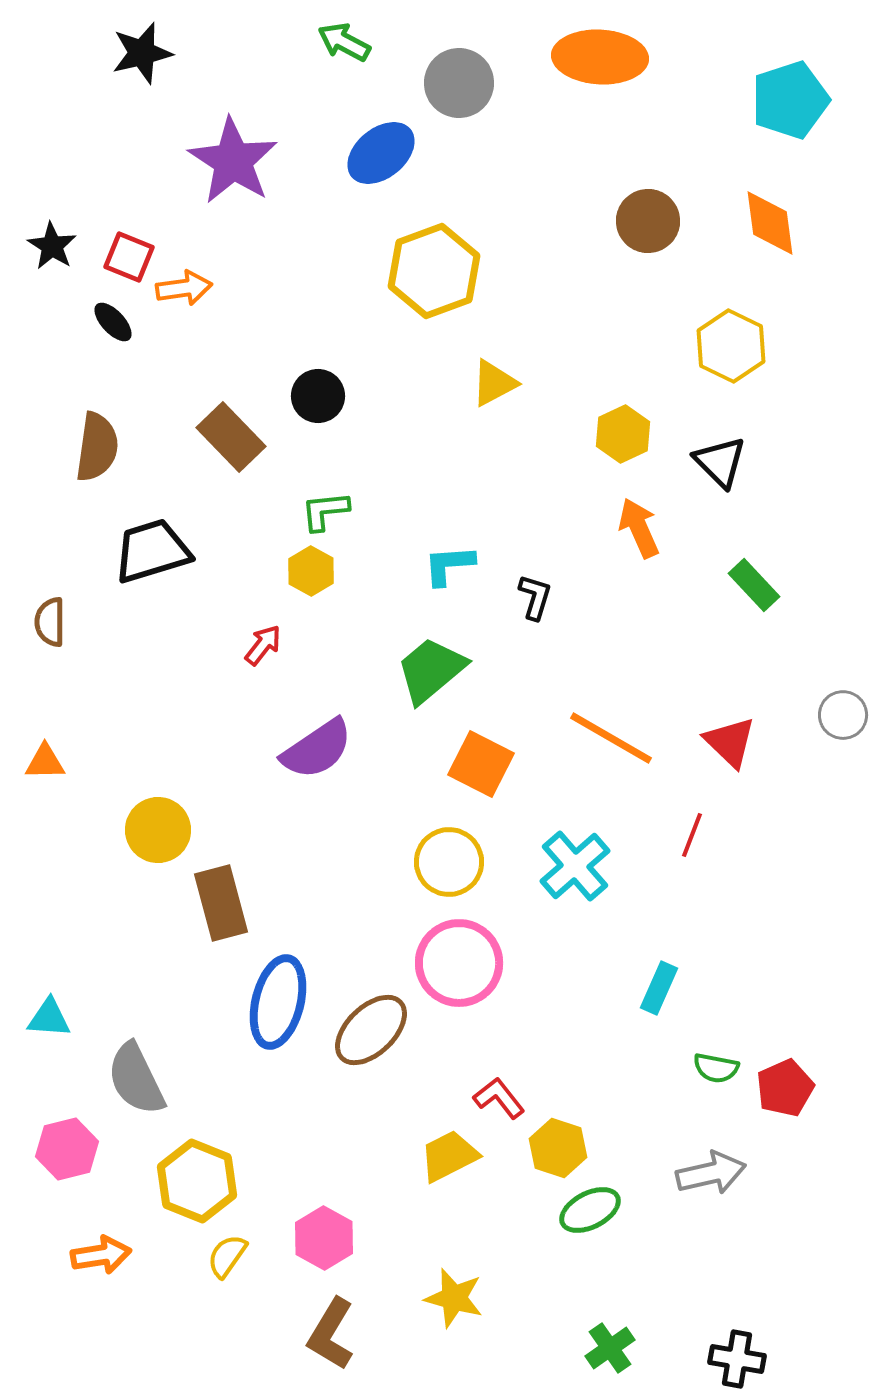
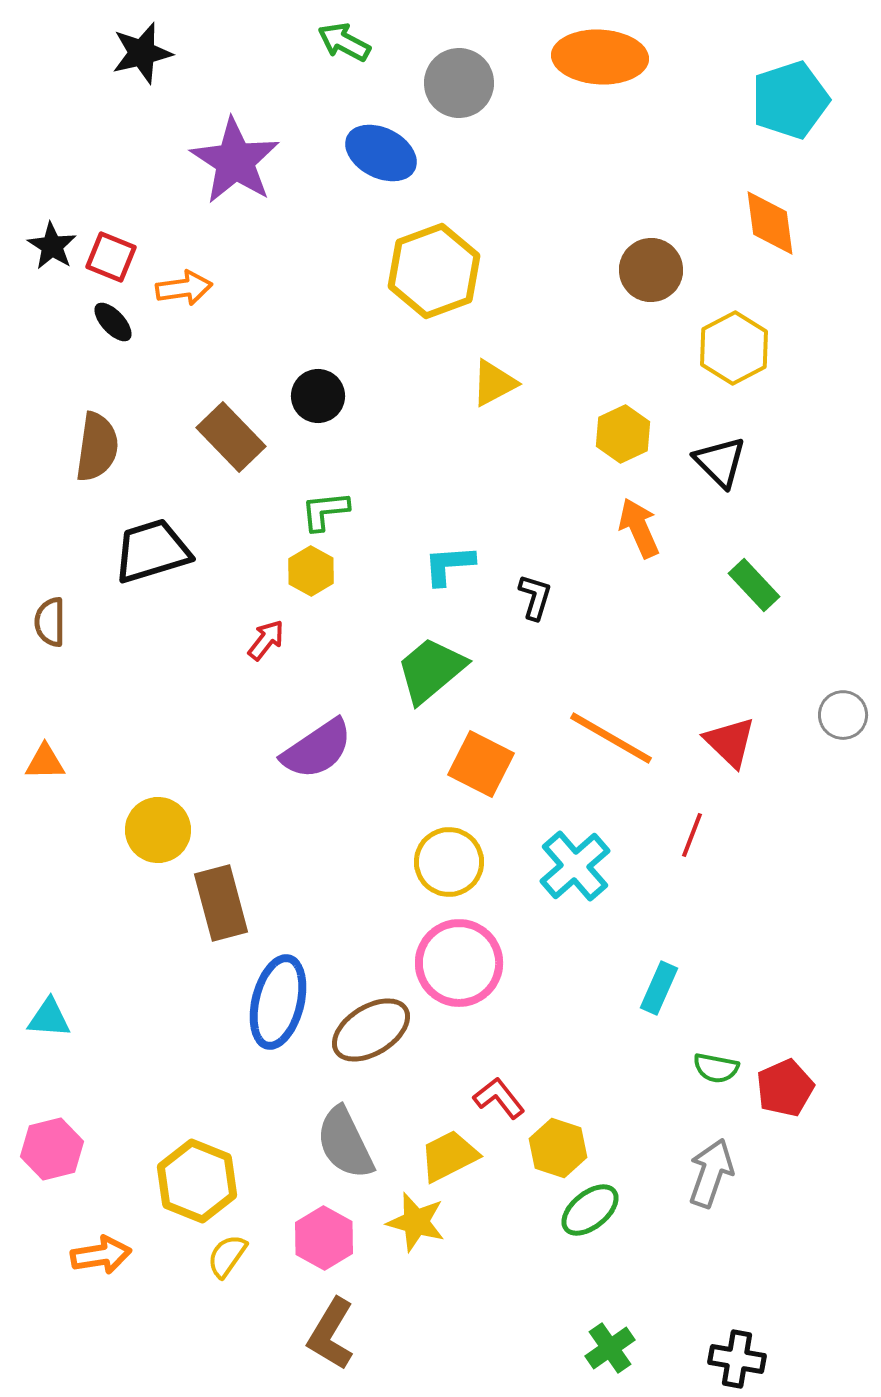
blue ellipse at (381, 153): rotated 66 degrees clockwise
purple star at (233, 161): moved 2 px right
brown circle at (648, 221): moved 3 px right, 49 px down
red square at (129, 257): moved 18 px left
yellow hexagon at (731, 346): moved 3 px right, 2 px down; rotated 6 degrees clockwise
red arrow at (263, 645): moved 3 px right, 5 px up
brown ellipse at (371, 1030): rotated 12 degrees clockwise
gray semicircle at (136, 1079): moved 209 px right, 64 px down
pink hexagon at (67, 1149): moved 15 px left
gray arrow at (711, 1173): rotated 58 degrees counterclockwise
green ellipse at (590, 1210): rotated 12 degrees counterclockwise
yellow star at (454, 1298): moved 38 px left, 76 px up
